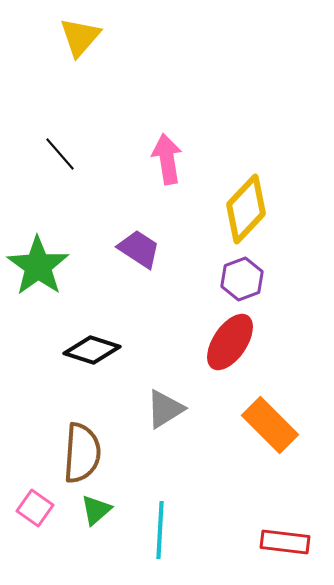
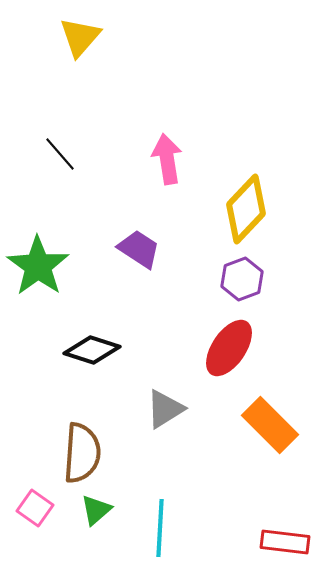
red ellipse: moved 1 px left, 6 px down
cyan line: moved 2 px up
